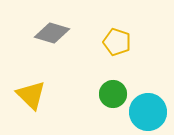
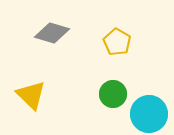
yellow pentagon: rotated 12 degrees clockwise
cyan circle: moved 1 px right, 2 px down
